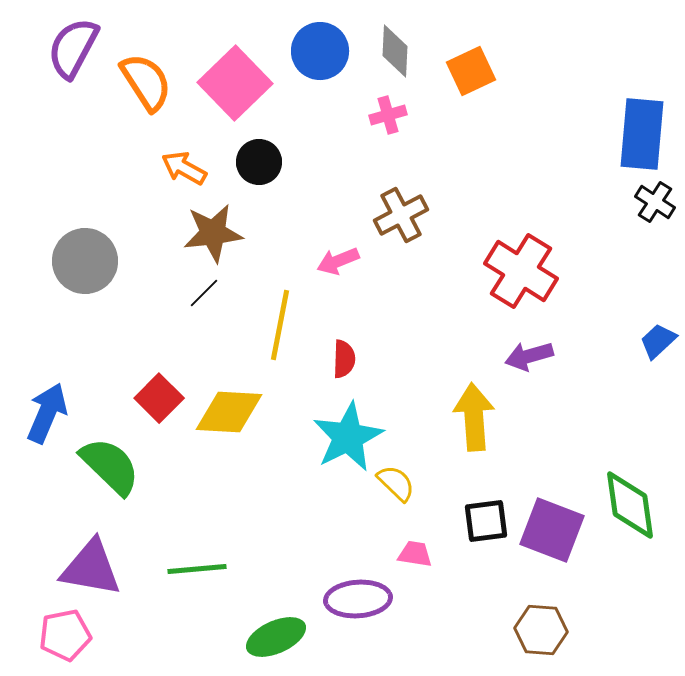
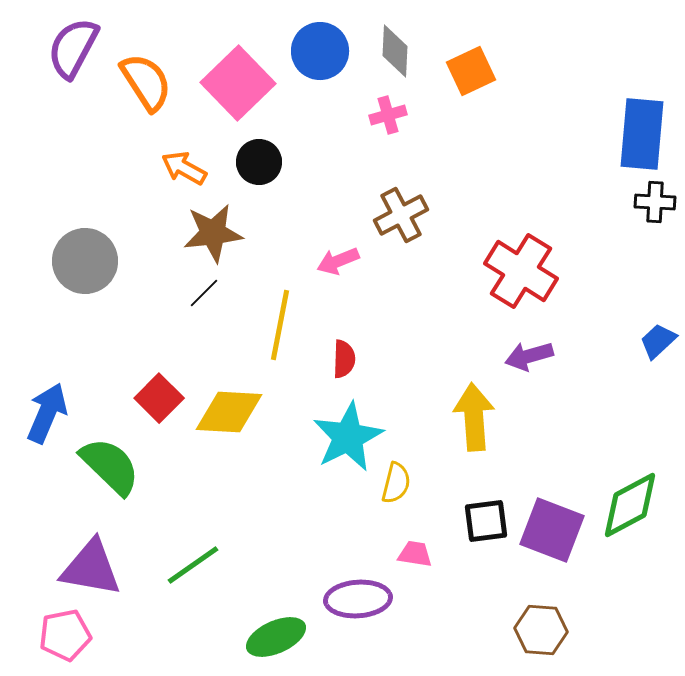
pink square: moved 3 px right
black cross: rotated 30 degrees counterclockwise
yellow semicircle: rotated 60 degrees clockwise
green diamond: rotated 70 degrees clockwise
green line: moved 4 px left, 4 px up; rotated 30 degrees counterclockwise
